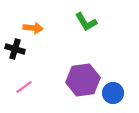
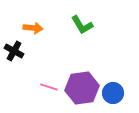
green L-shape: moved 4 px left, 3 px down
black cross: moved 1 px left, 2 px down; rotated 12 degrees clockwise
purple hexagon: moved 1 px left, 8 px down
pink line: moved 25 px right; rotated 54 degrees clockwise
